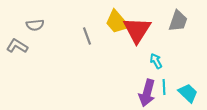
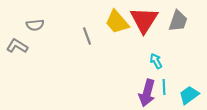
red triangle: moved 7 px right, 10 px up
cyan trapezoid: moved 1 px right, 2 px down; rotated 80 degrees counterclockwise
